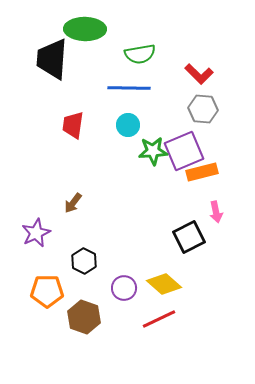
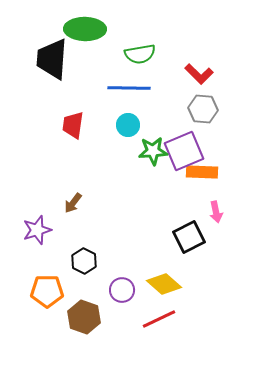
orange rectangle: rotated 16 degrees clockwise
purple star: moved 1 px right, 3 px up; rotated 8 degrees clockwise
purple circle: moved 2 px left, 2 px down
